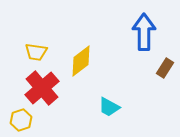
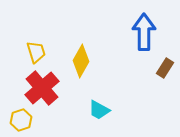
yellow trapezoid: rotated 115 degrees counterclockwise
yellow diamond: rotated 24 degrees counterclockwise
cyan trapezoid: moved 10 px left, 3 px down
